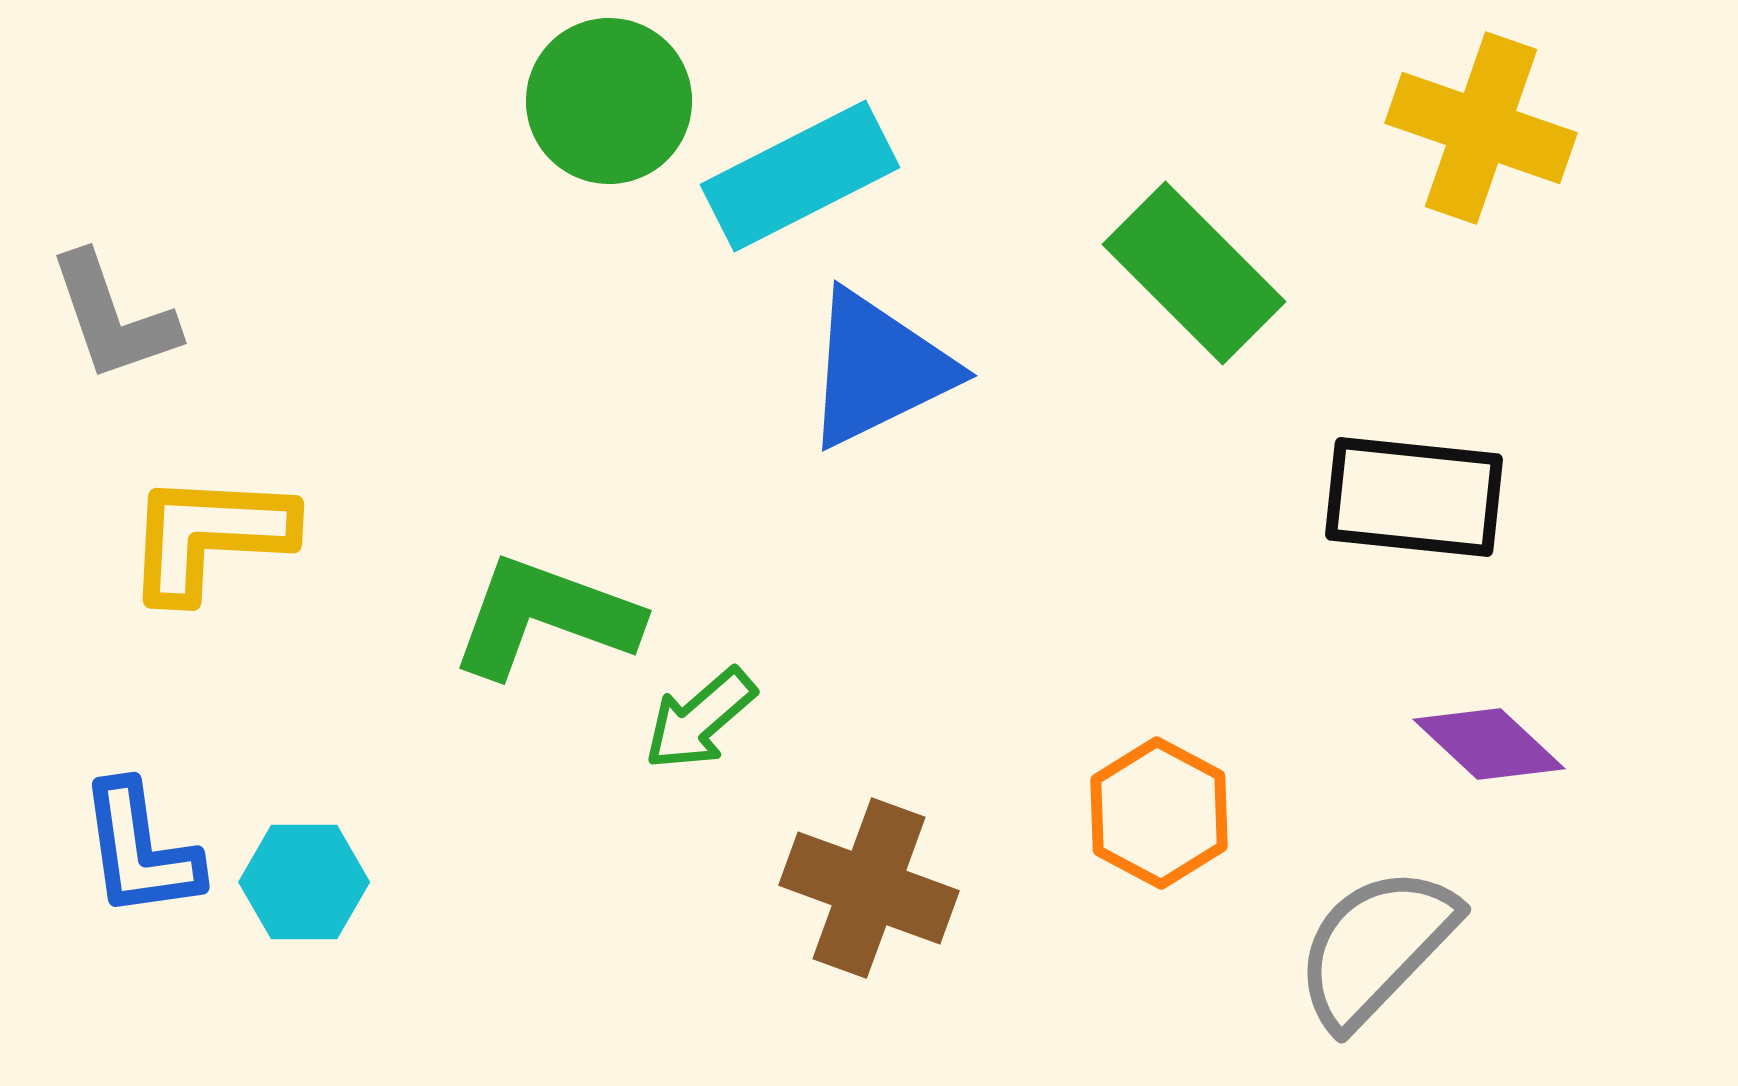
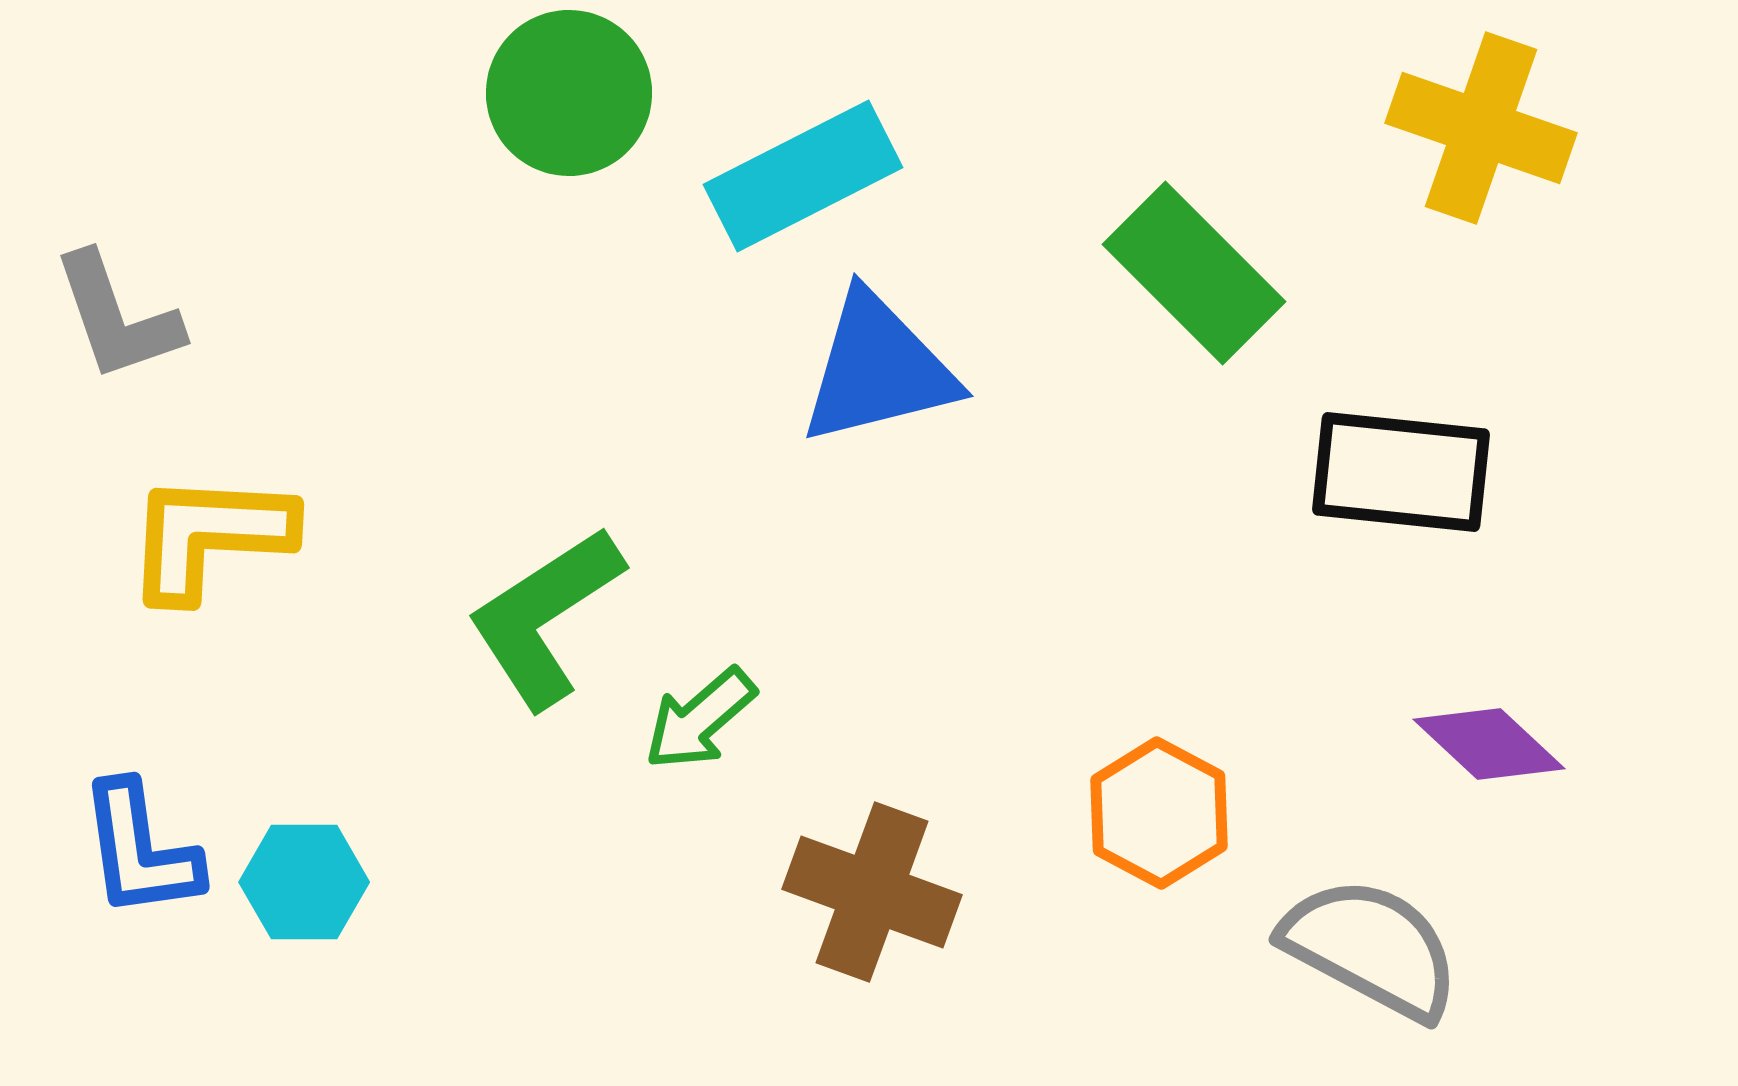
green circle: moved 40 px left, 8 px up
cyan rectangle: moved 3 px right
gray L-shape: moved 4 px right
blue triangle: rotated 12 degrees clockwise
black rectangle: moved 13 px left, 25 px up
green L-shape: rotated 53 degrees counterclockwise
brown cross: moved 3 px right, 4 px down
gray semicircle: moved 5 px left, 1 px down; rotated 74 degrees clockwise
